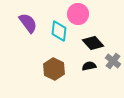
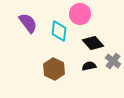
pink circle: moved 2 px right
